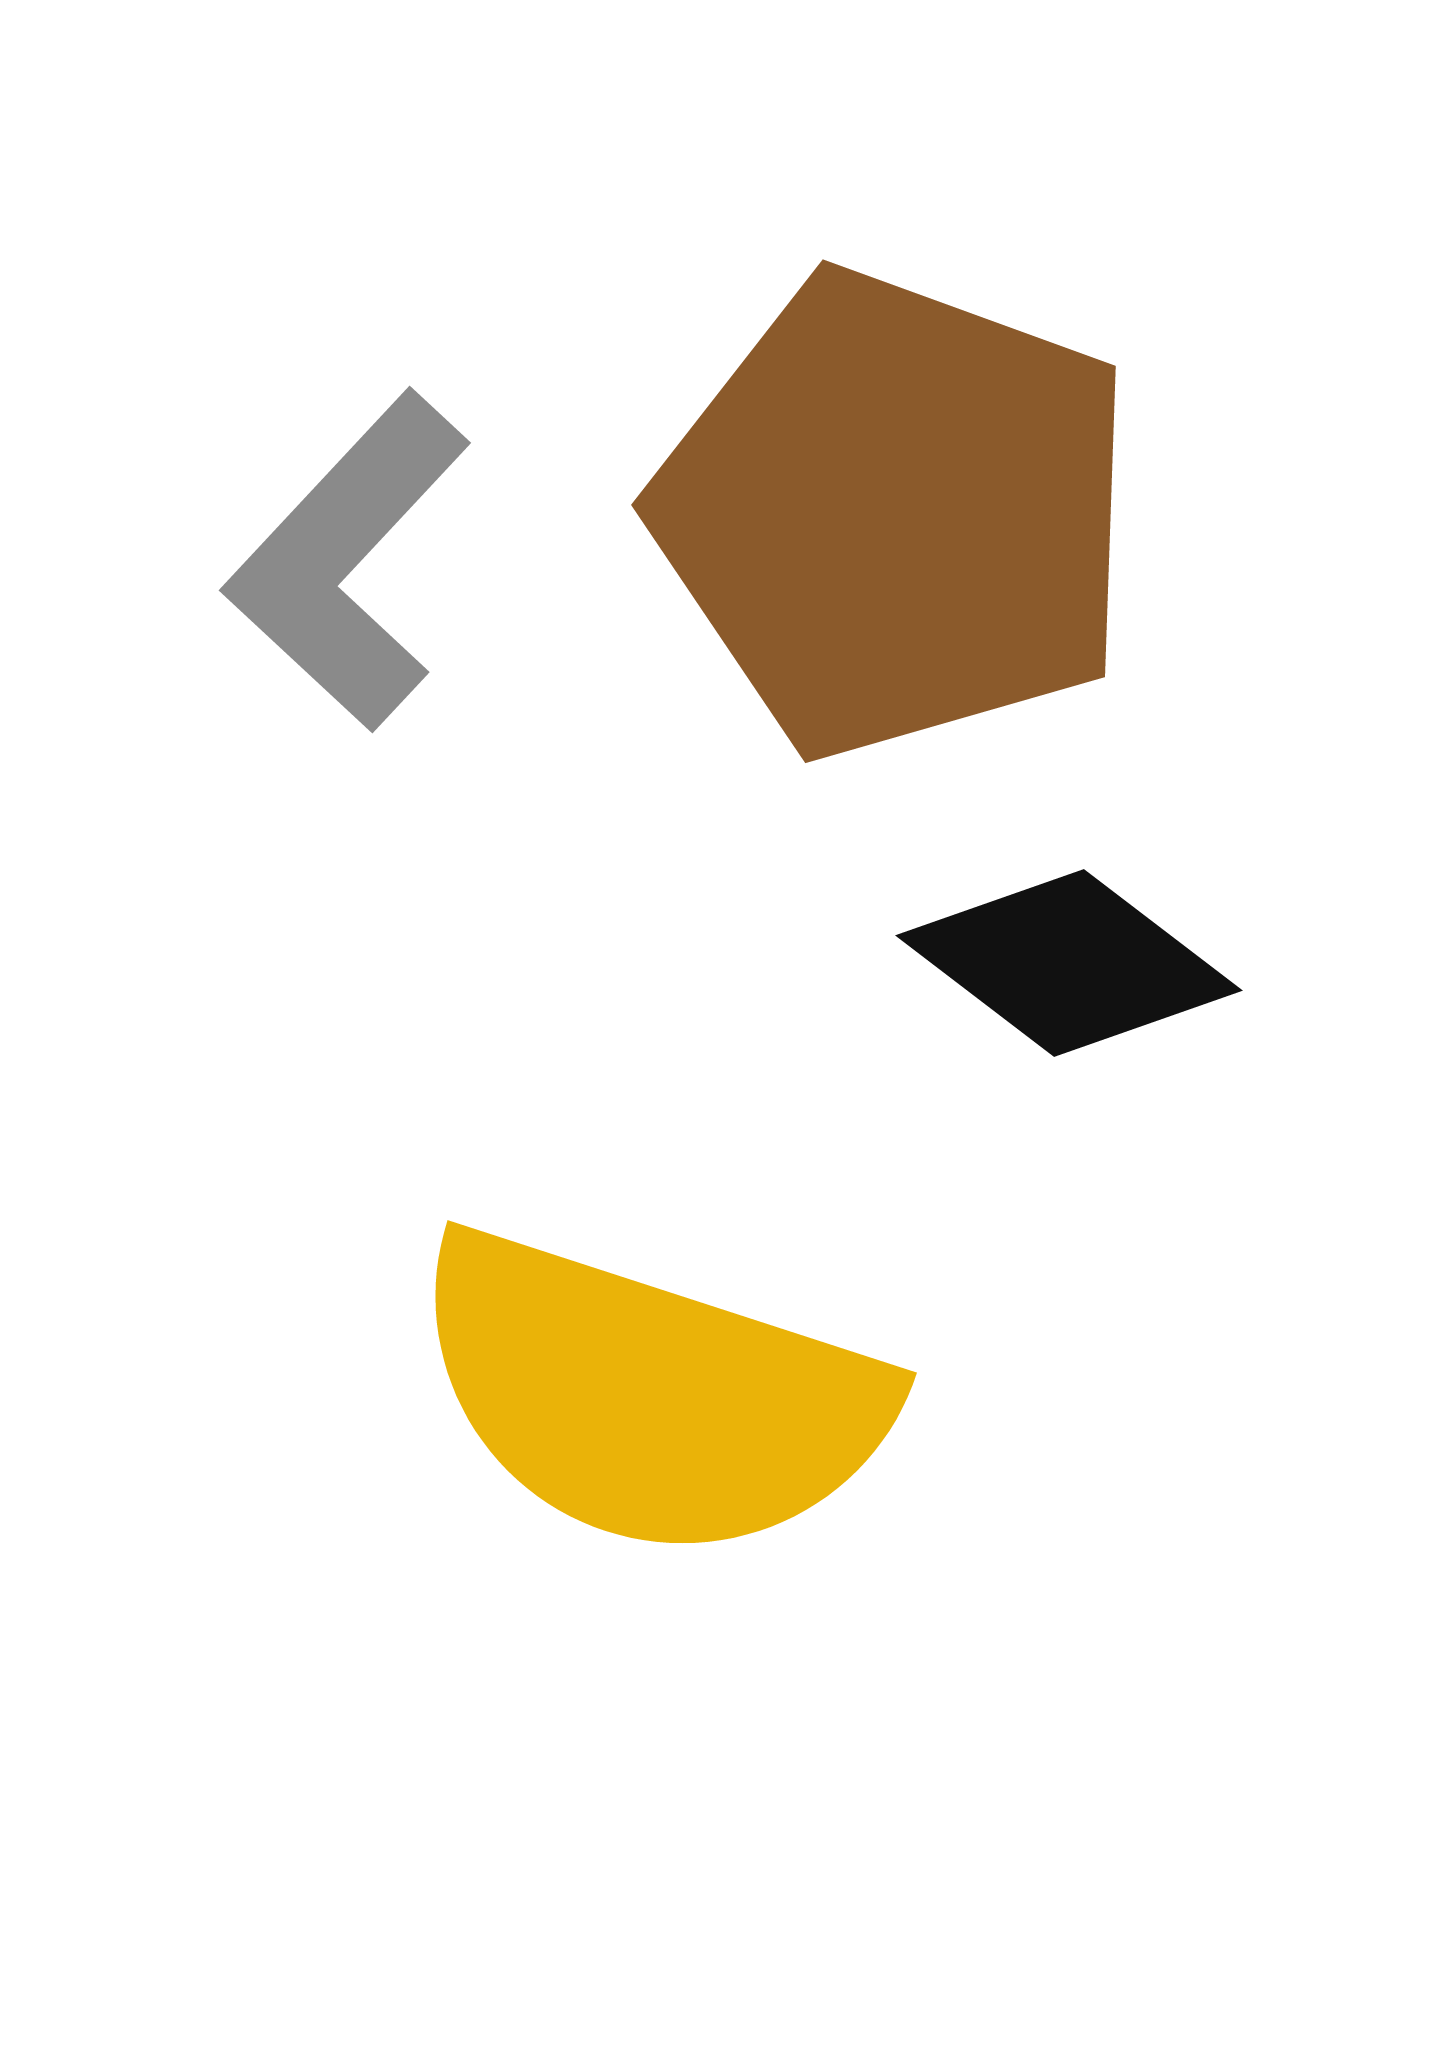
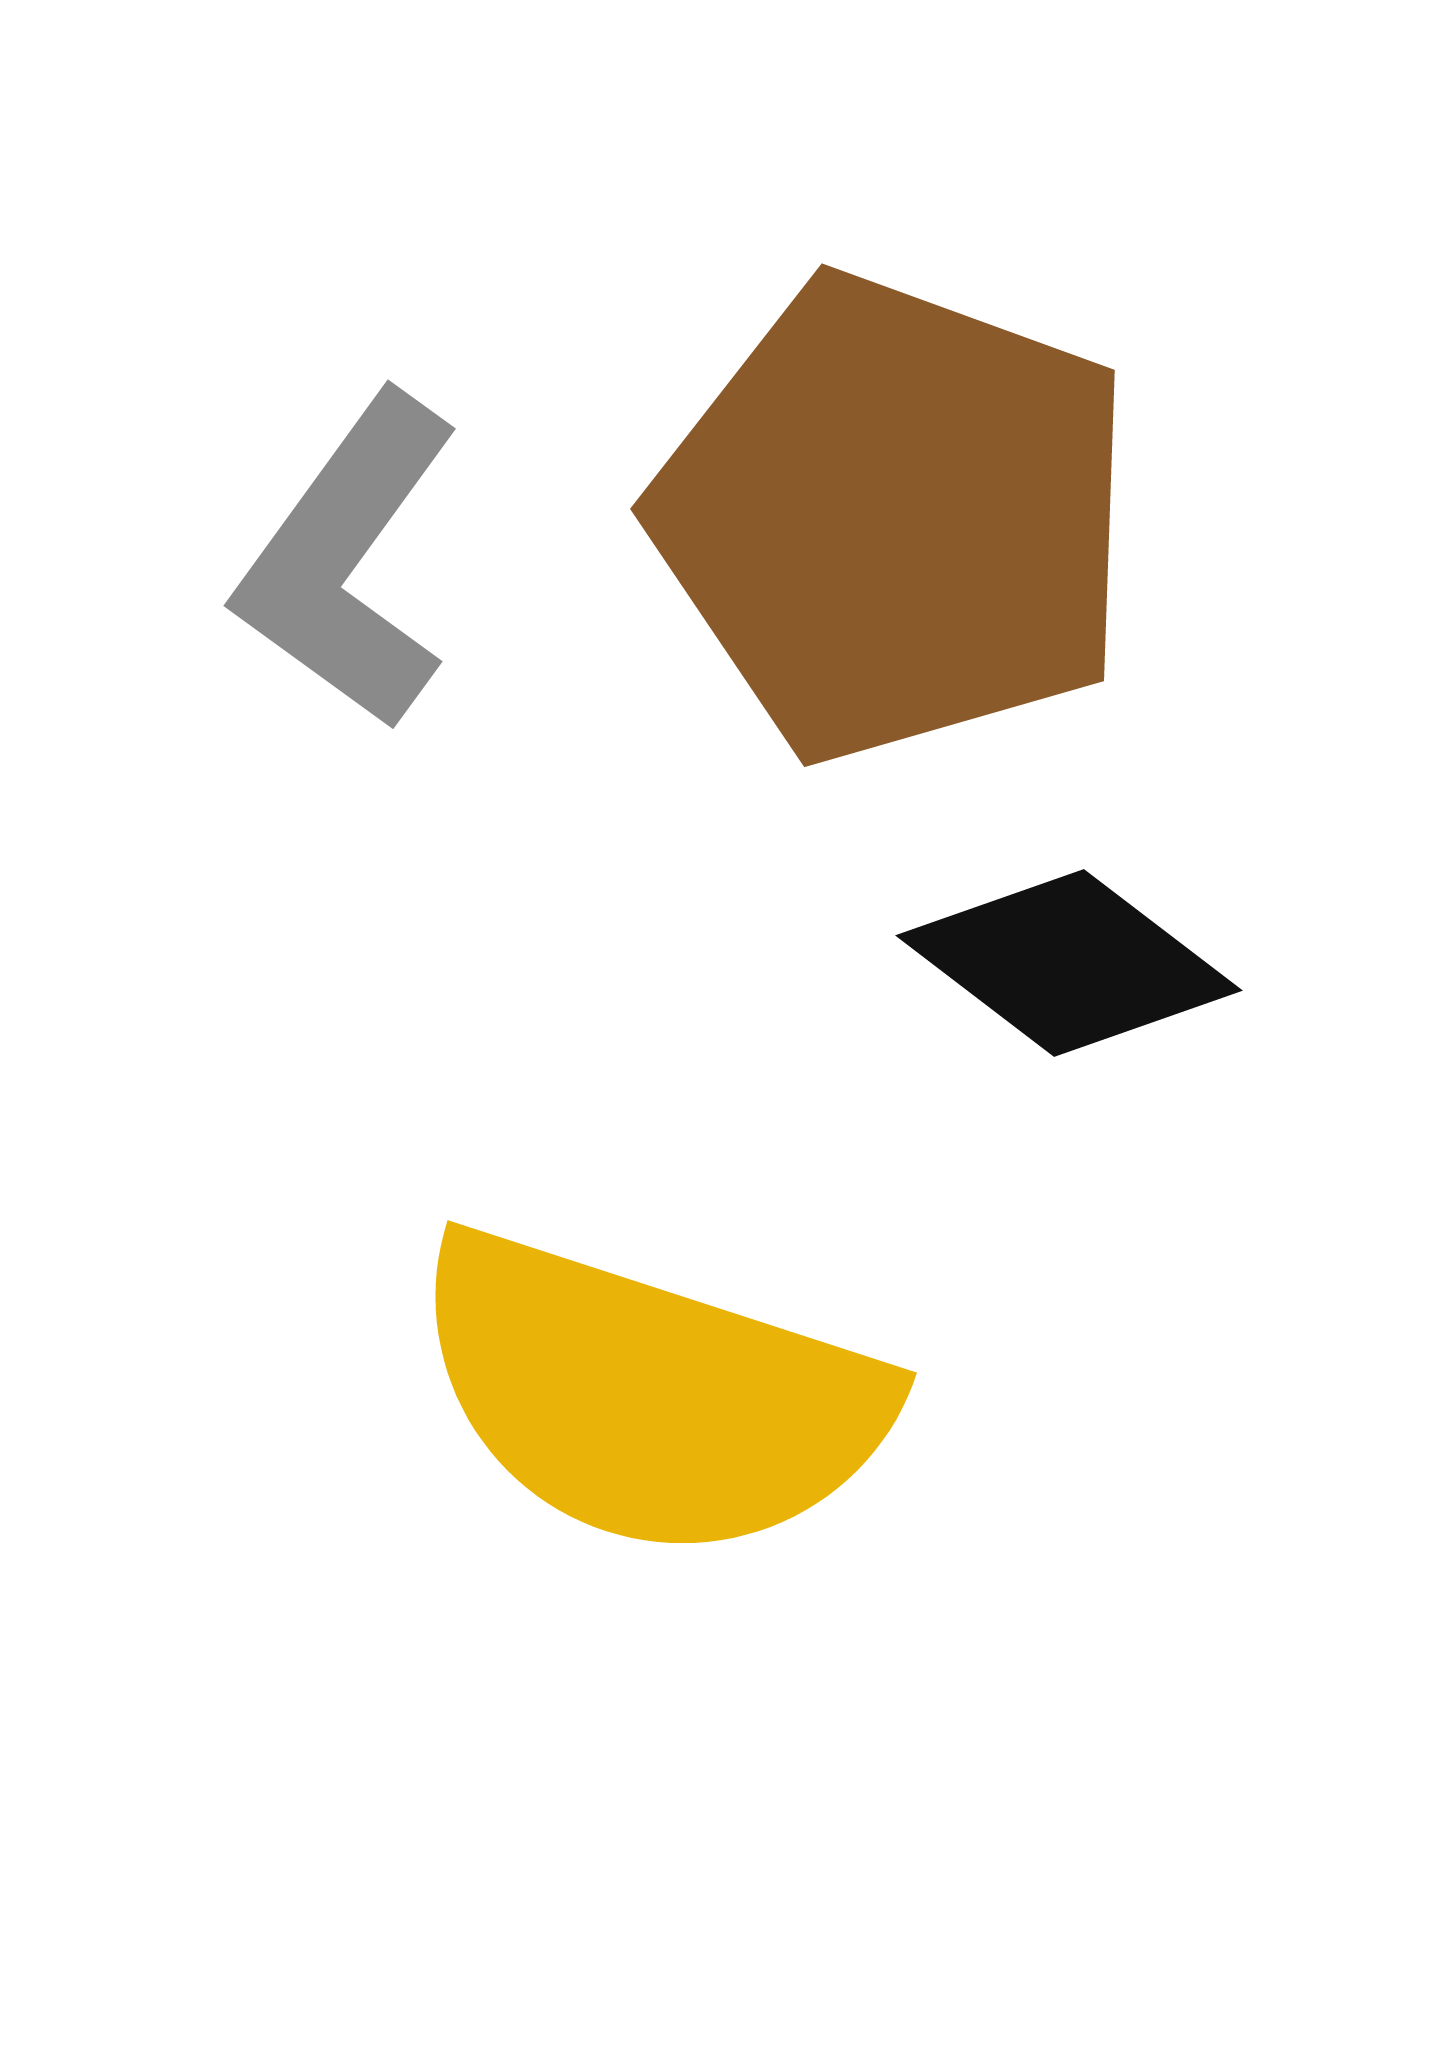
brown pentagon: moved 1 px left, 4 px down
gray L-shape: rotated 7 degrees counterclockwise
